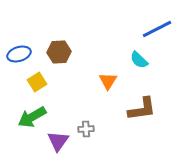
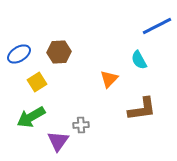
blue line: moved 3 px up
blue ellipse: rotated 15 degrees counterclockwise
cyan semicircle: rotated 18 degrees clockwise
orange triangle: moved 1 px right, 2 px up; rotated 12 degrees clockwise
green arrow: moved 1 px left
gray cross: moved 5 px left, 4 px up
